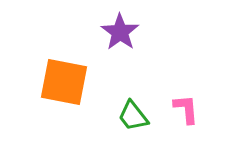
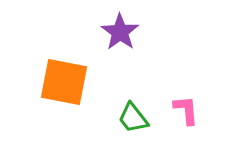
pink L-shape: moved 1 px down
green trapezoid: moved 2 px down
